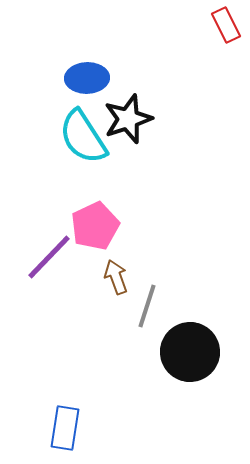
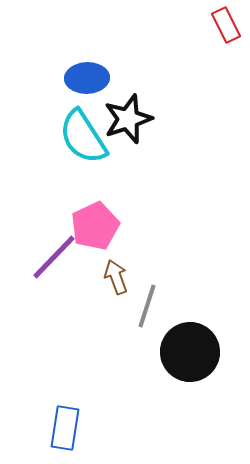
purple line: moved 5 px right
